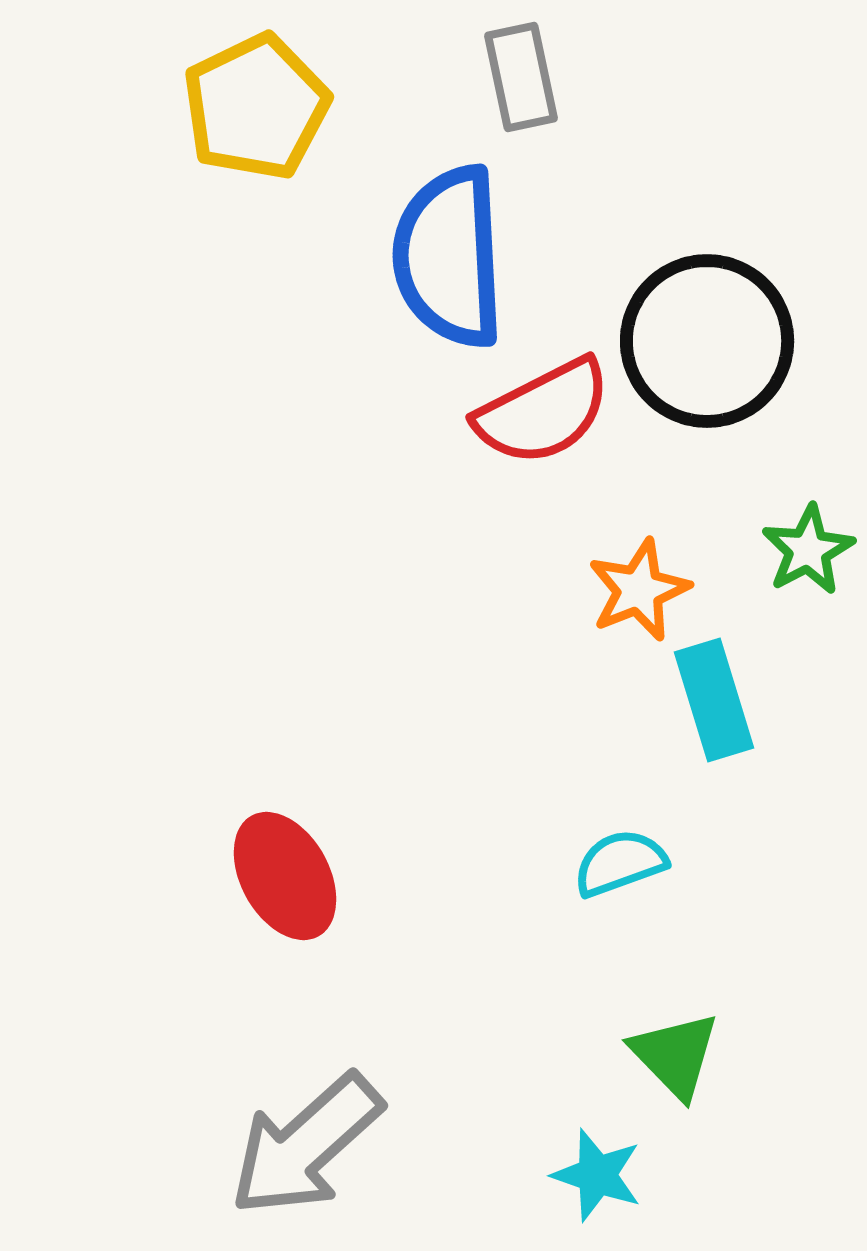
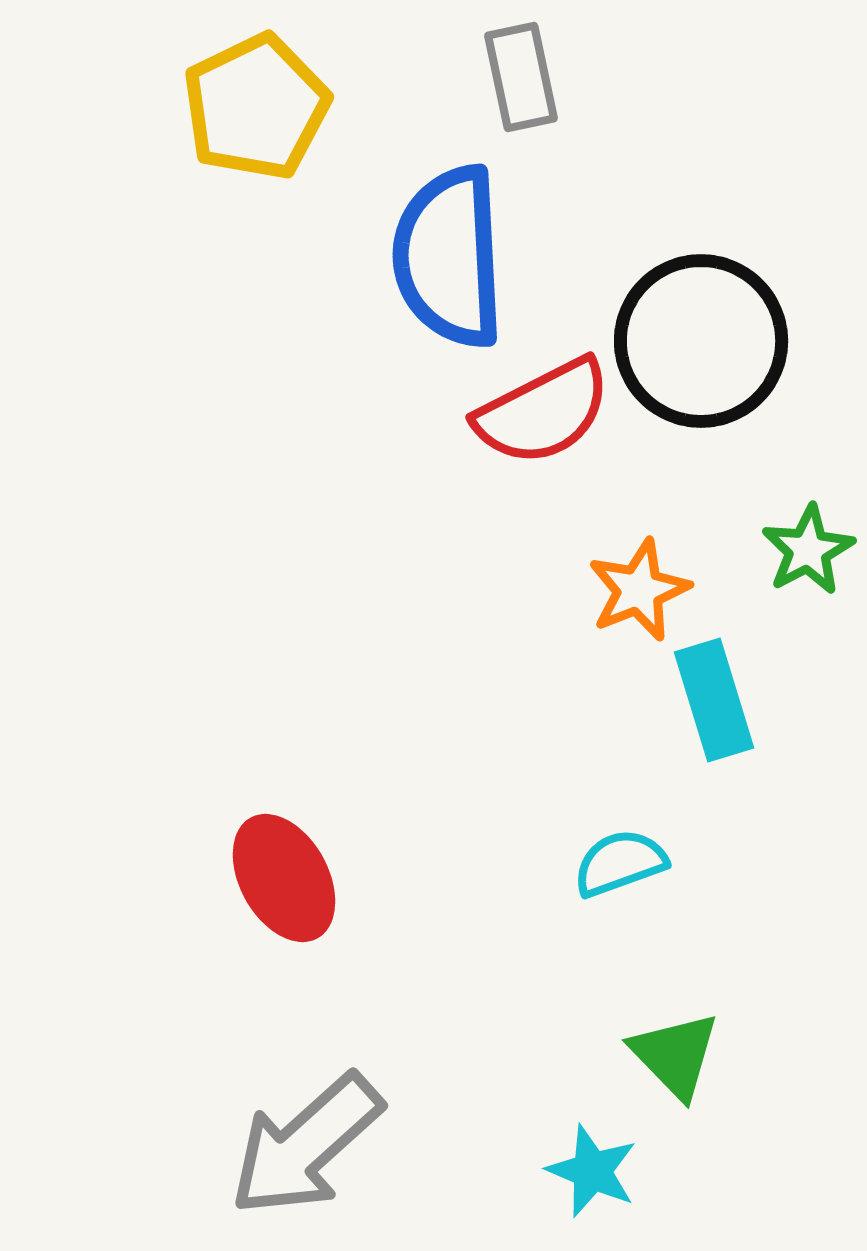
black circle: moved 6 px left
red ellipse: moved 1 px left, 2 px down
cyan star: moved 5 px left, 4 px up; rotated 4 degrees clockwise
